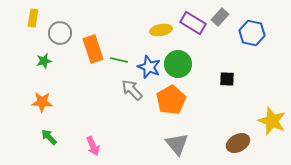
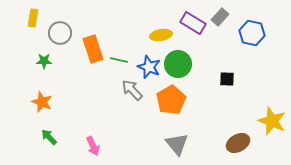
yellow ellipse: moved 5 px down
green star: rotated 14 degrees clockwise
orange star: rotated 20 degrees clockwise
